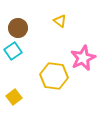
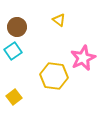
yellow triangle: moved 1 px left, 1 px up
brown circle: moved 1 px left, 1 px up
